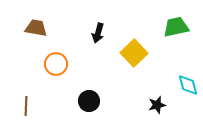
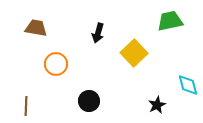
green trapezoid: moved 6 px left, 6 px up
black star: rotated 12 degrees counterclockwise
